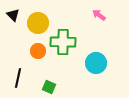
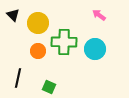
green cross: moved 1 px right
cyan circle: moved 1 px left, 14 px up
